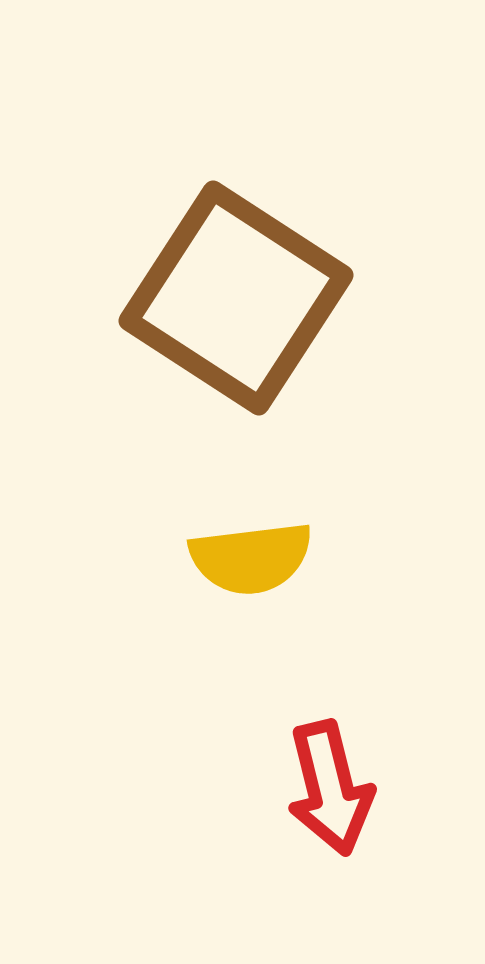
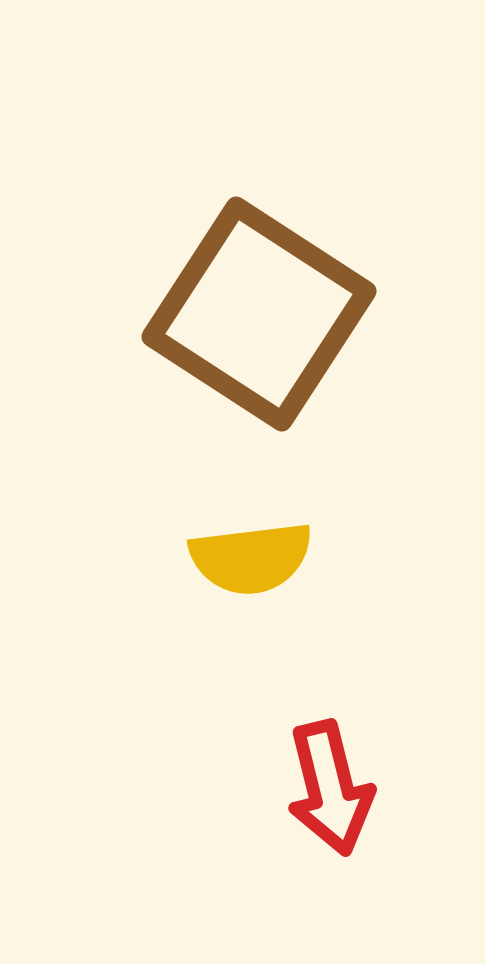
brown square: moved 23 px right, 16 px down
